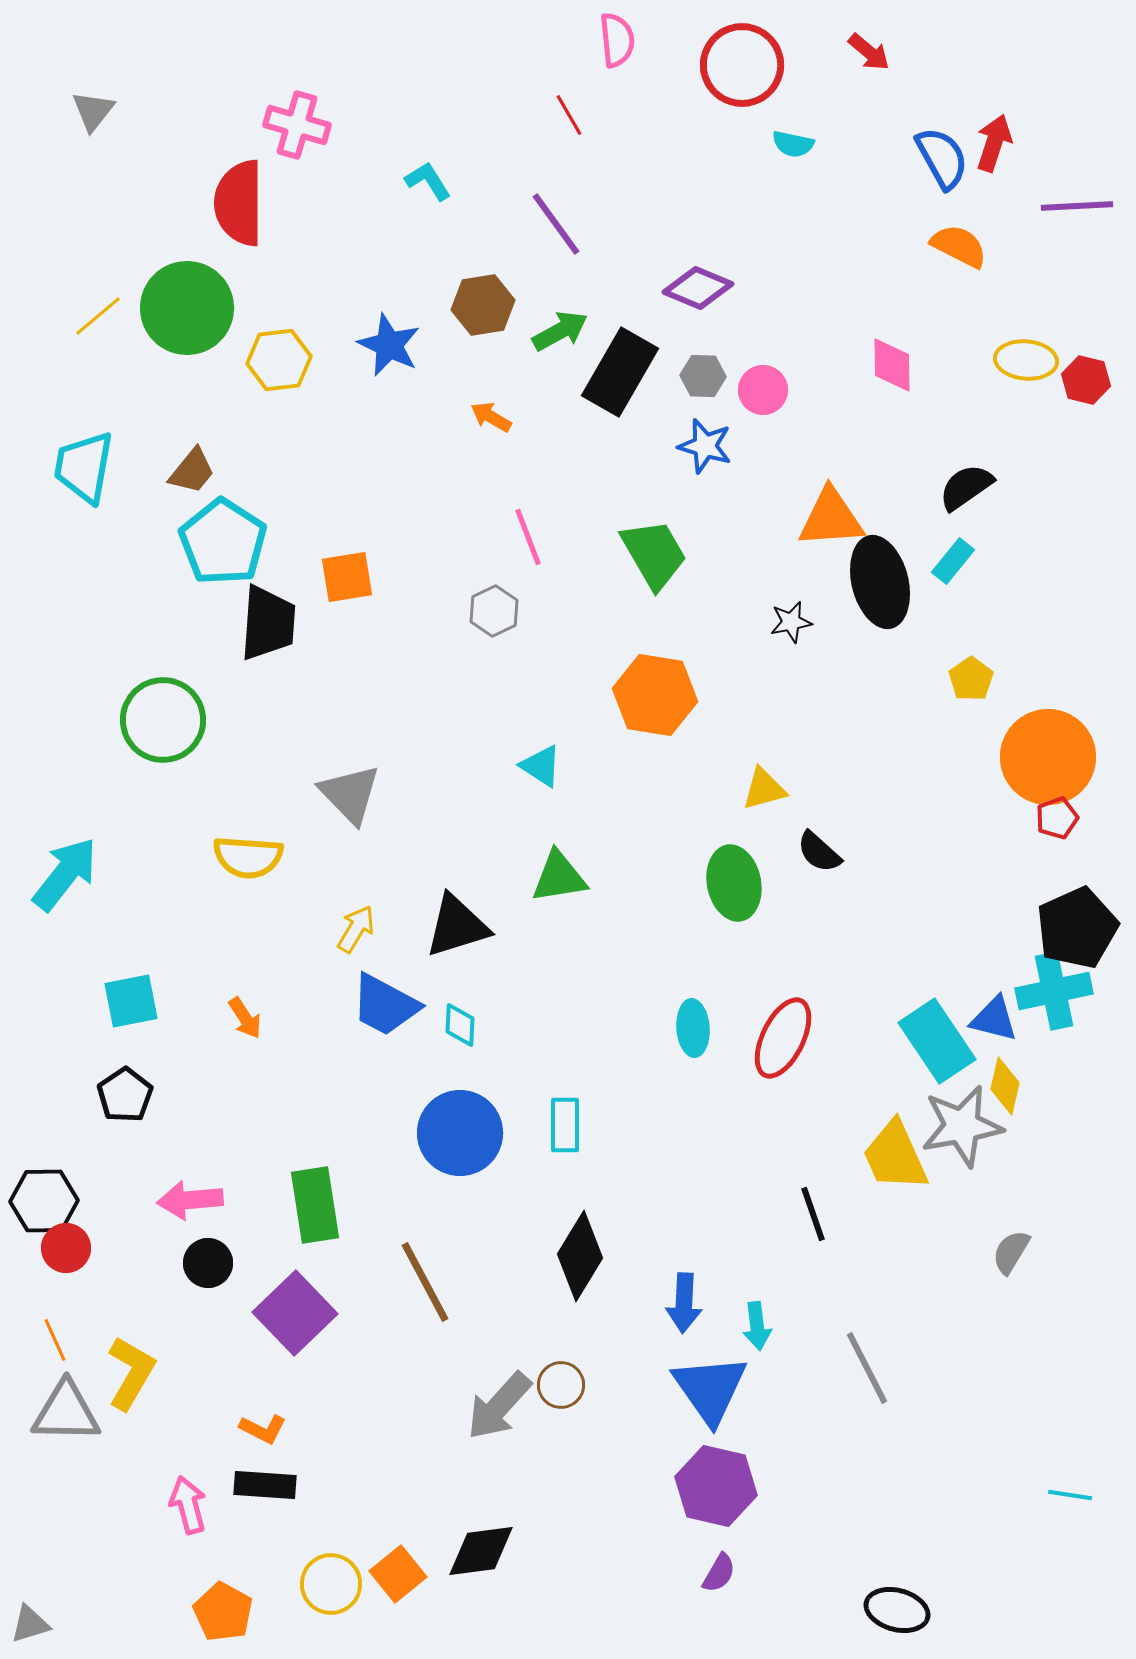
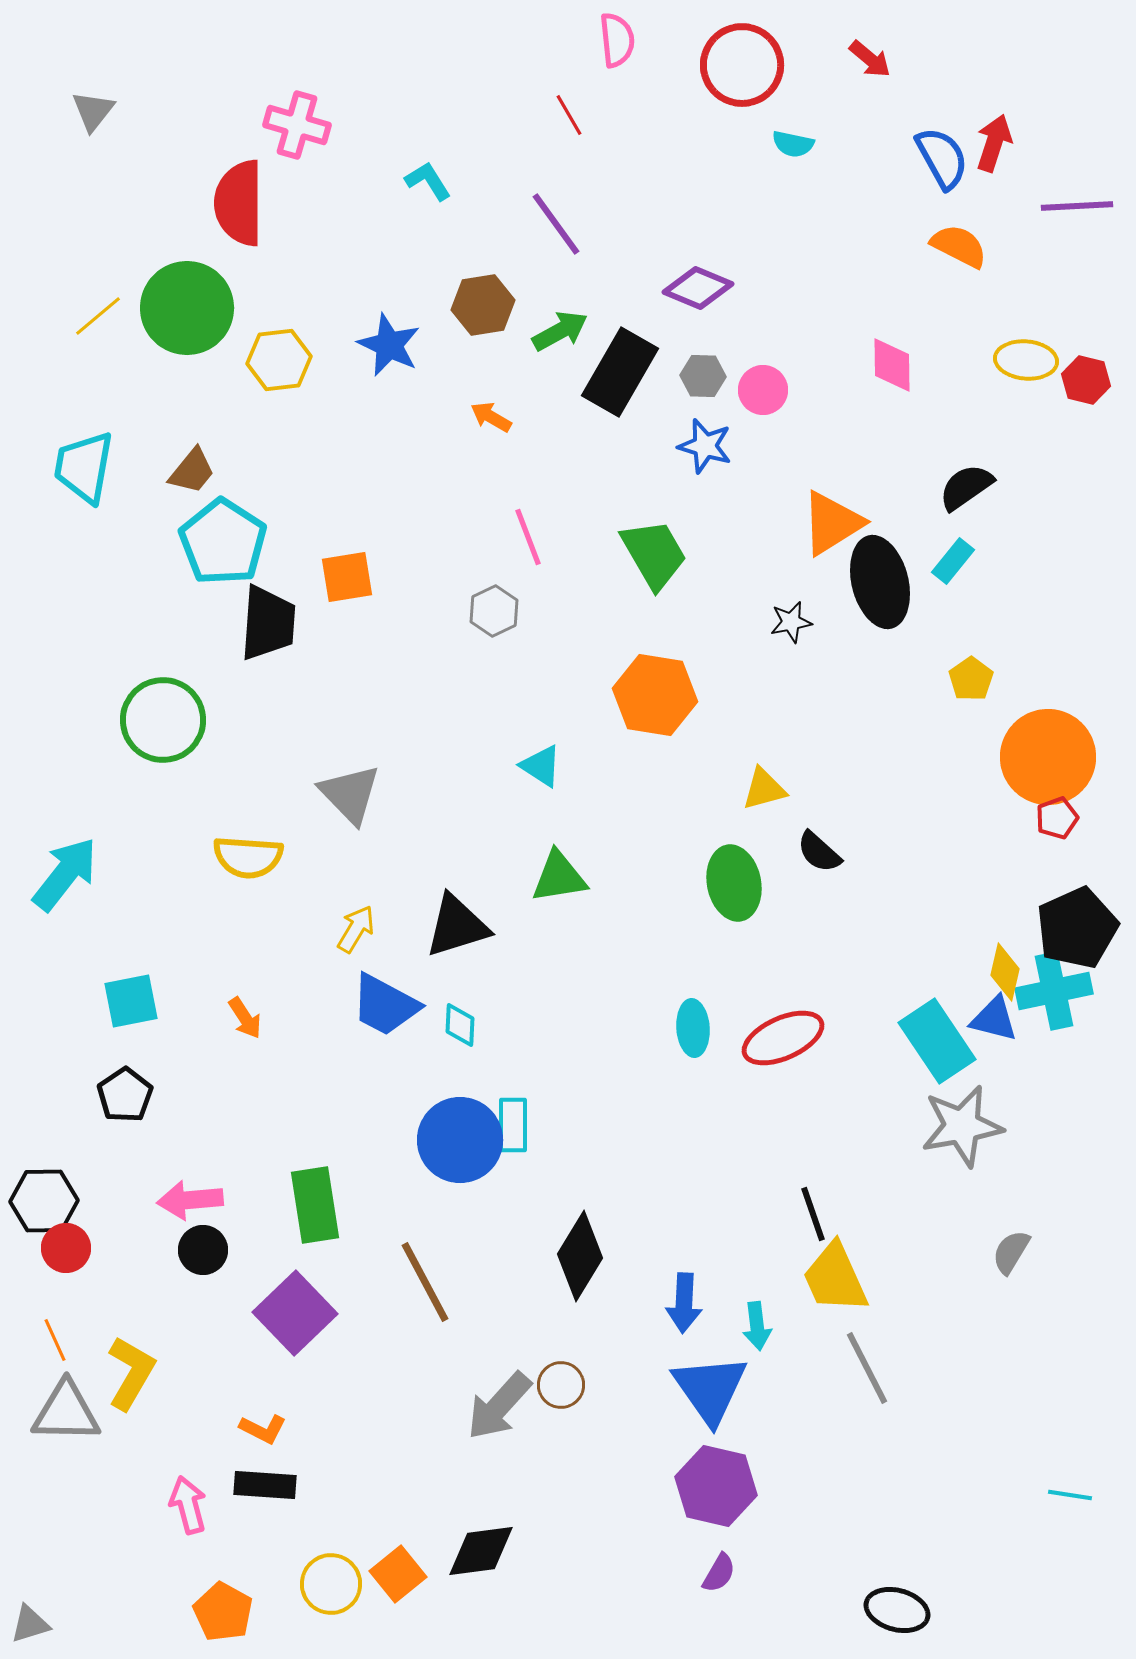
red arrow at (869, 52): moved 1 px right, 7 px down
orange triangle at (831, 518): moved 1 px right, 5 px down; rotated 28 degrees counterclockwise
red ellipse at (783, 1038): rotated 40 degrees clockwise
yellow diamond at (1005, 1086): moved 114 px up
cyan rectangle at (565, 1125): moved 52 px left
blue circle at (460, 1133): moved 7 px down
yellow trapezoid at (895, 1156): moved 60 px left, 122 px down
black circle at (208, 1263): moved 5 px left, 13 px up
